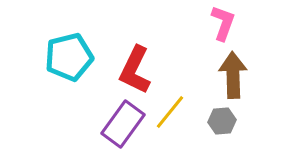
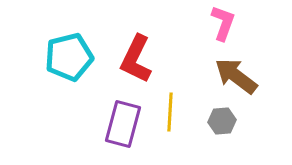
red L-shape: moved 1 px right, 11 px up
brown arrow: moved 3 px right, 1 px down; rotated 51 degrees counterclockwise
yellow line: rotated 36 degrees counterclockwise
purple rectangle: rotated 21 degrees counterclockwise
